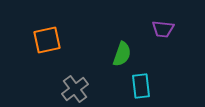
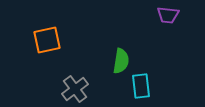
purple trapezoid: moved 5 px right, 14 px up
green semicircle: moved 1 px left, 7 px down; rotated 10 degrees counterclockwise
